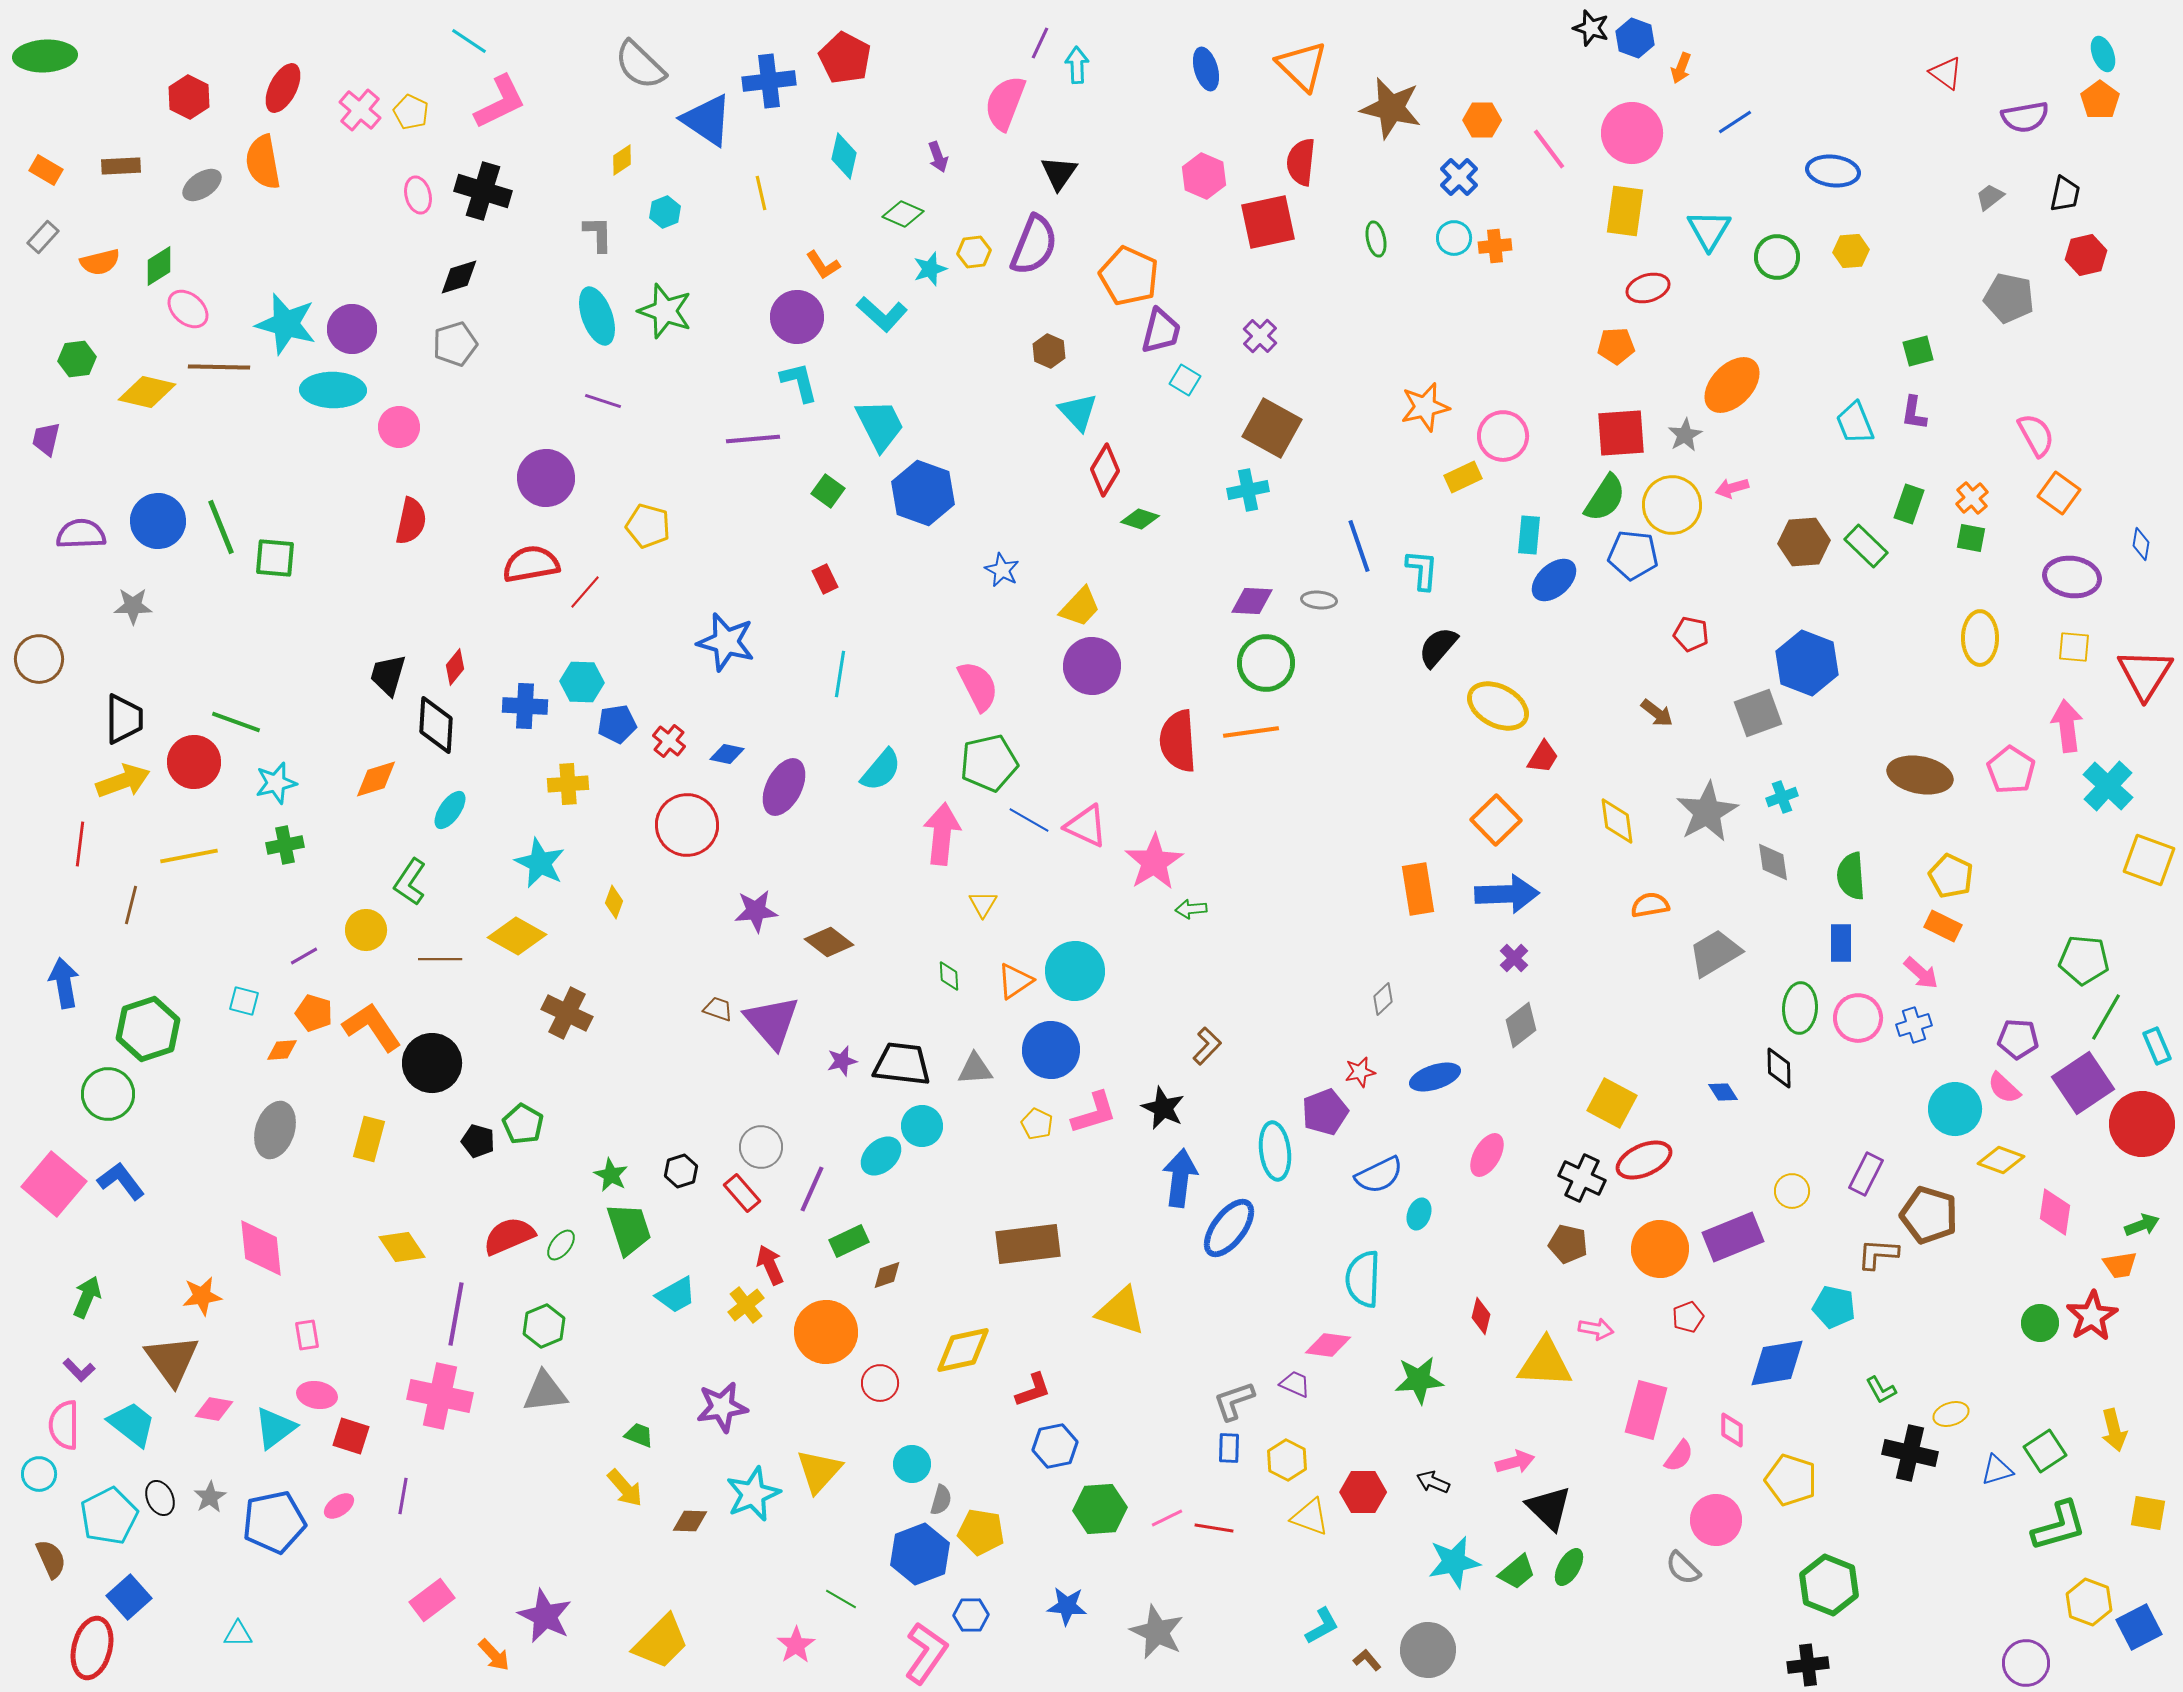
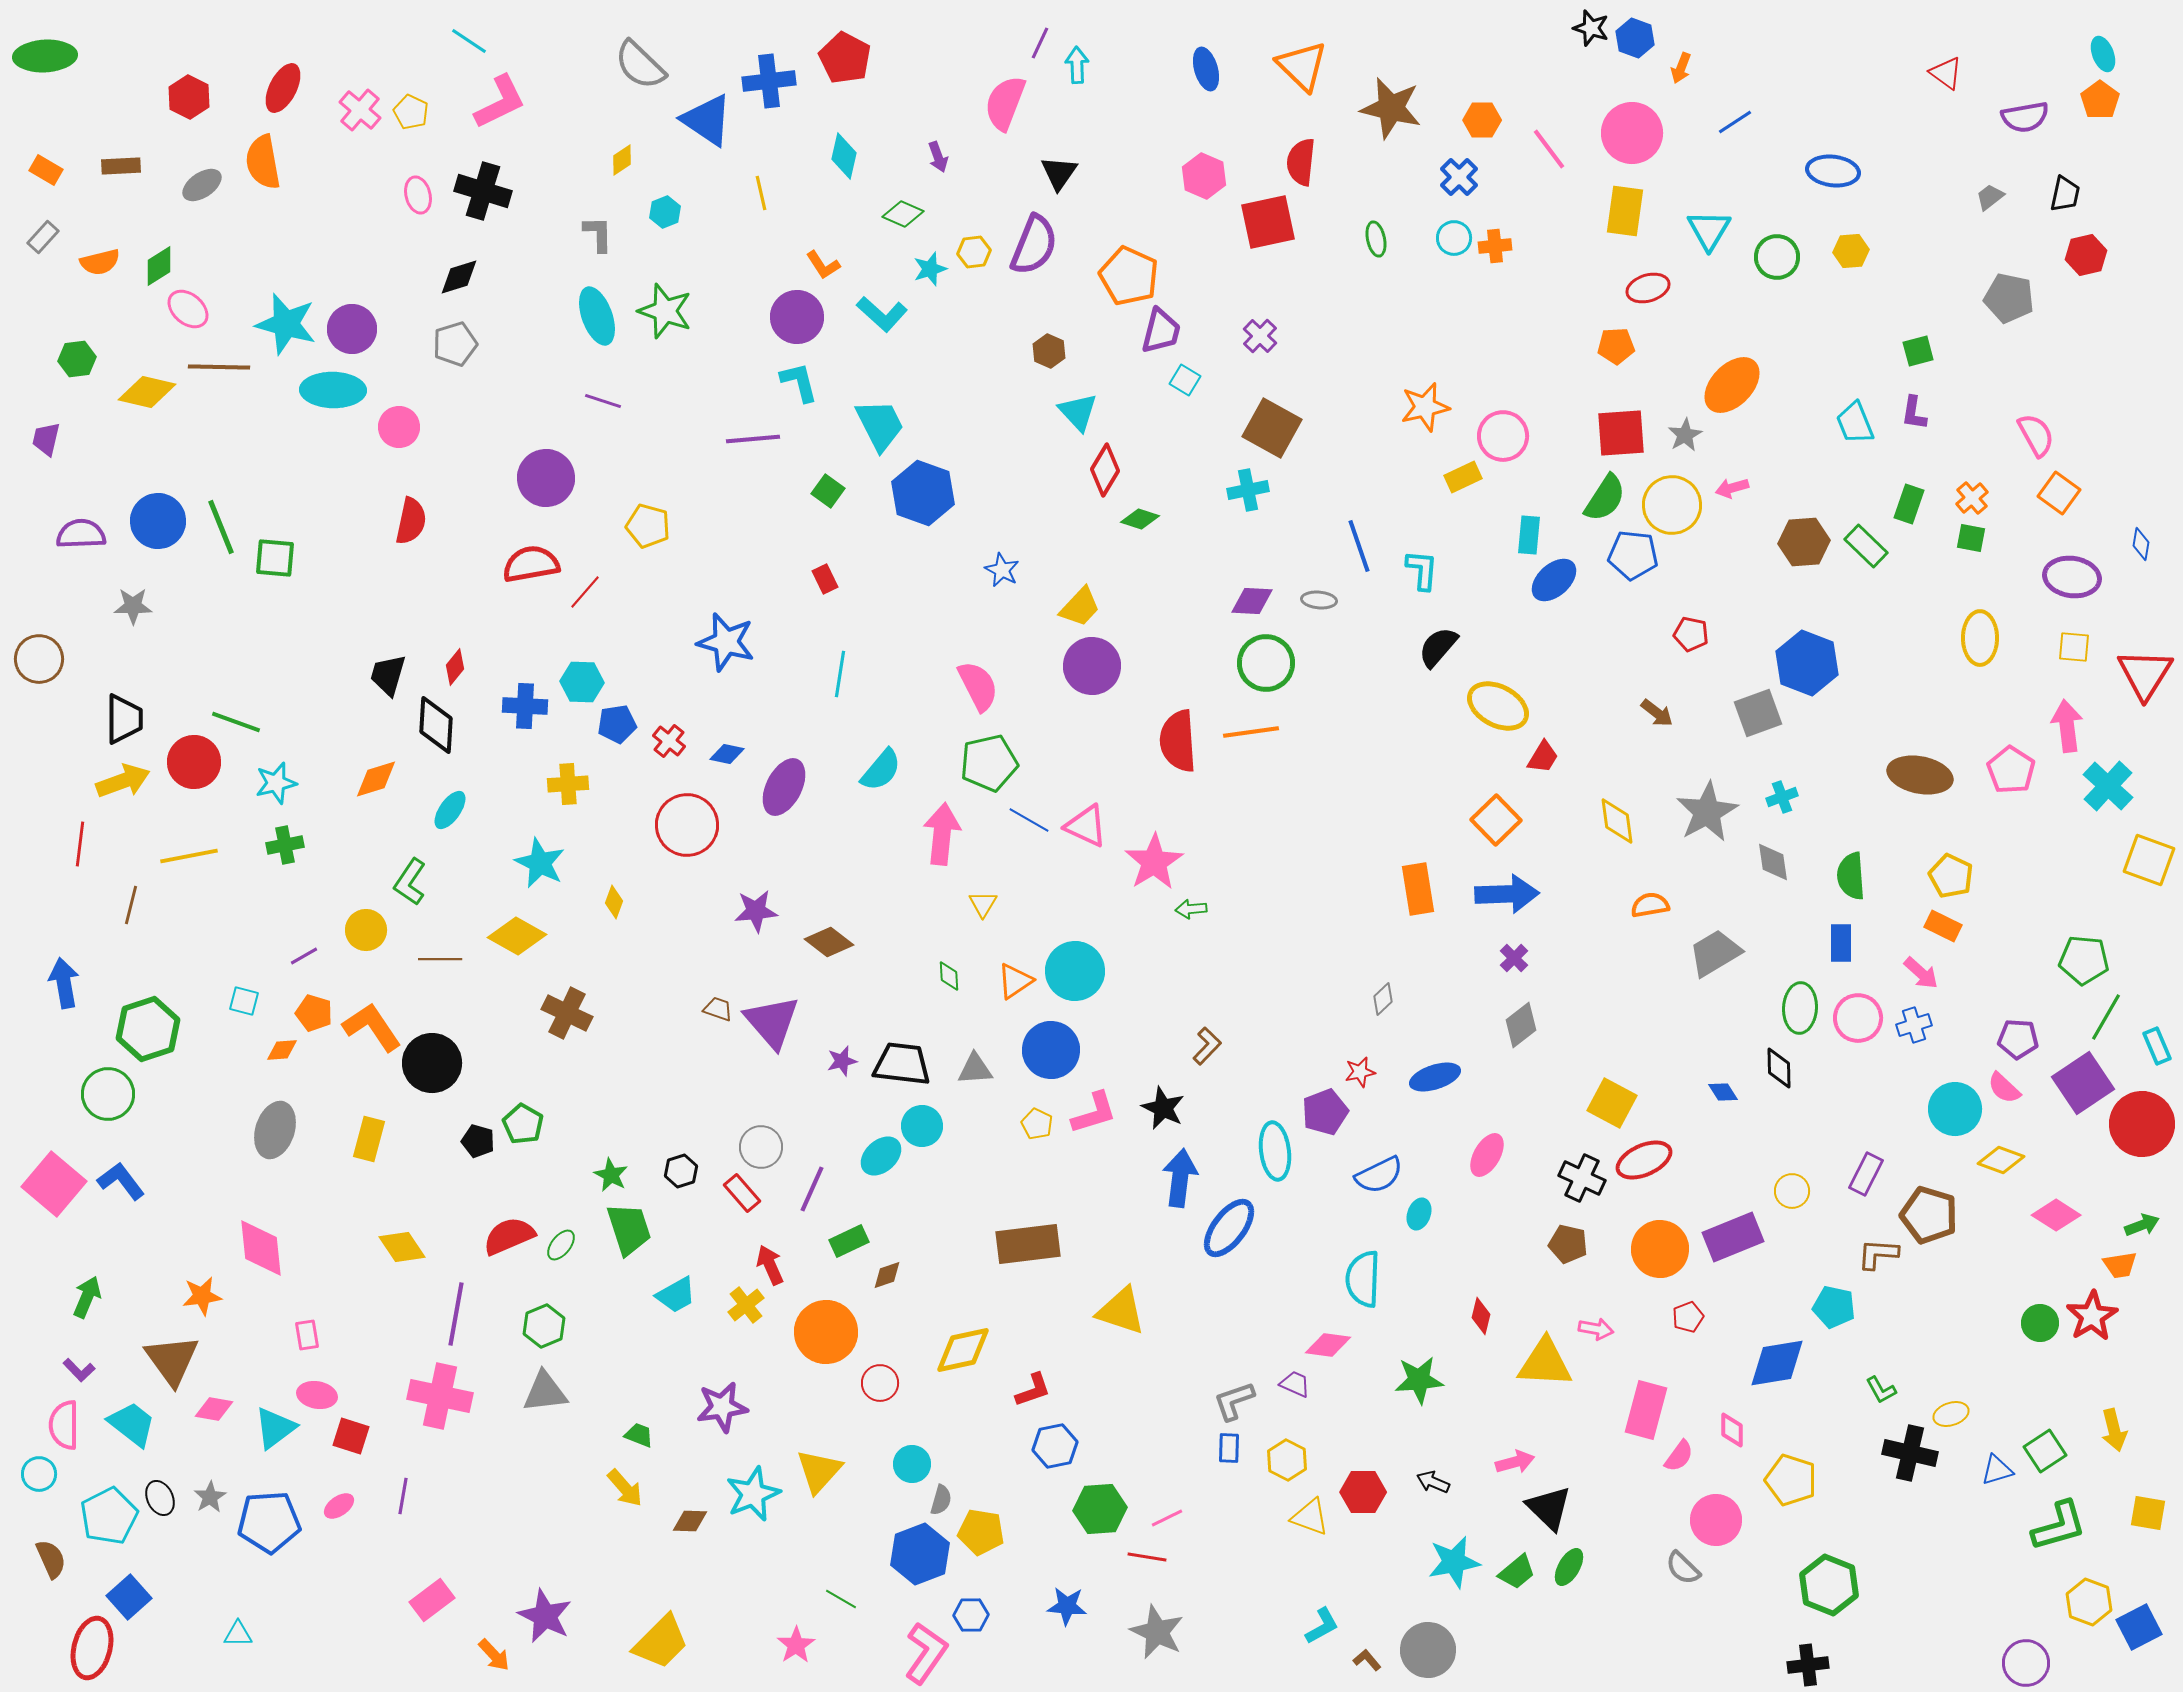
pink diamond at (2055, 1212): moved 1 px right, 3 px down; rotated 66 degrees counterclockwise
blue pentagon at (274, 1522): moved 5 px left; rotated 8 degrees clockwise
red line at (1214, 1528): moved 67 px left, 29 px down
